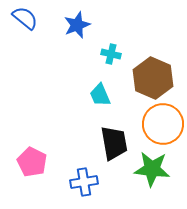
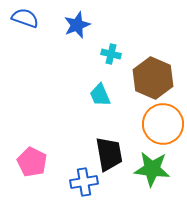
blue semicircle: rotated 20 degrees counterclockwise
black trapezoid: moved 5 px left, 11 px down
